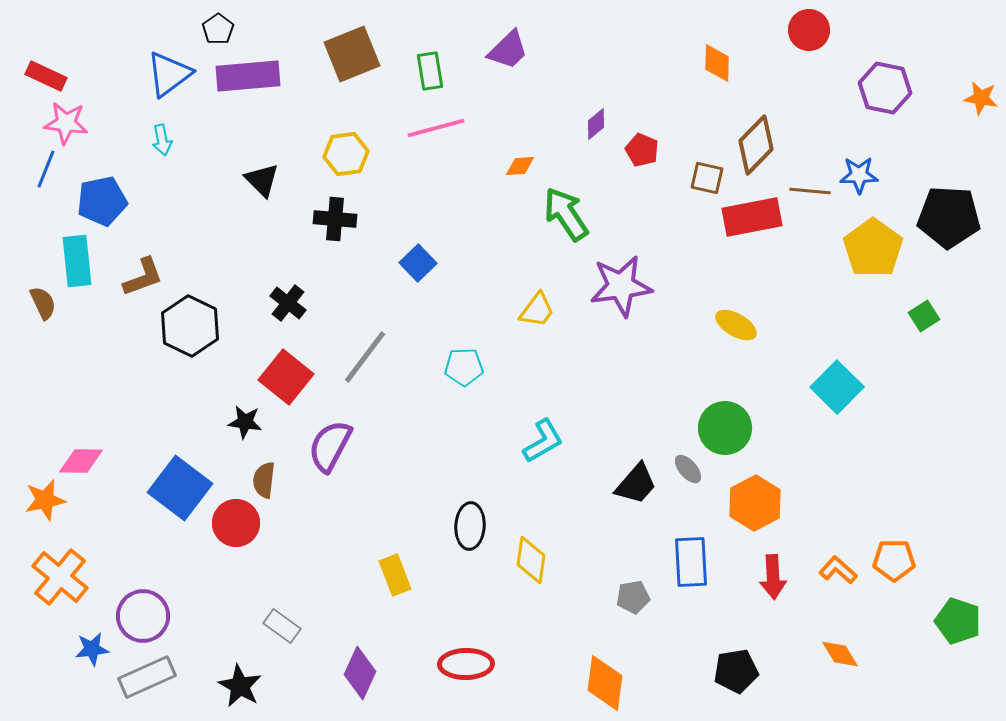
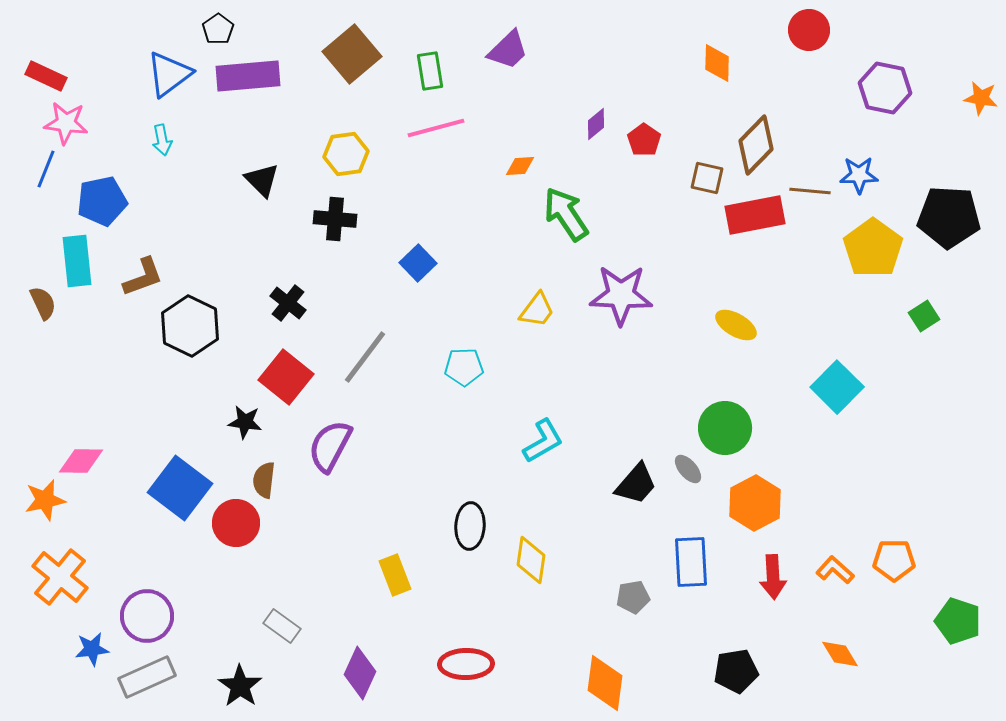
brown square at (352, 54): rotated 18 degrees counterclockwise
red pentagon at (642, 150): moved 2 px right, 10 px up; rotated 12 degrees clockwise
red rectangle at (752, 217): moved 3 px right, 2 px up
purple star at (621, 286): moved 9 px down; rotated 10 degrees clockwise
orange L-shape at (838, 570): moved 3 px left
purple circle at (143, 616): moved 4 px right
black star at (240, 686): rotated 6 degrees clockwise
